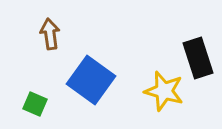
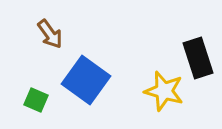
brown arrow: rotated 152 degrees clockwise
blue square: moved 5 px left
green square: moved 1 px right, 4 px up
